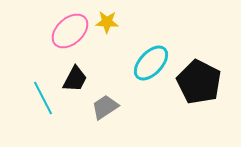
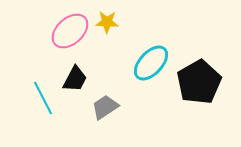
black pentagon: rotated 15 degrees clockwise
